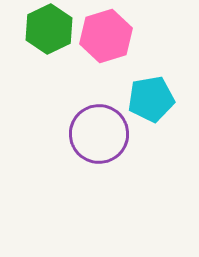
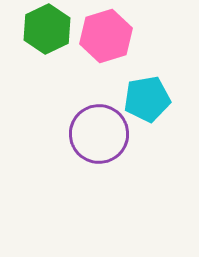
green hexagon: moved 2 px left
cyan pentagon: moved 4 px left
